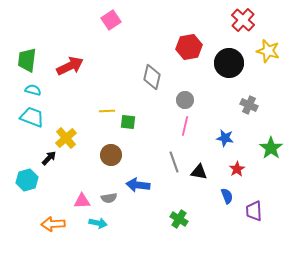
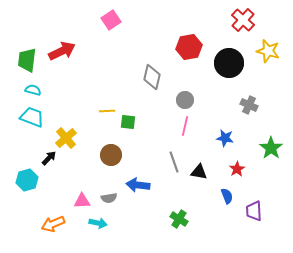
red arrow: moved 8 px left, 15 px up
orange arrow: rotated 20 degrees counterclockwise
